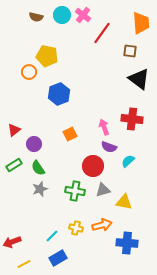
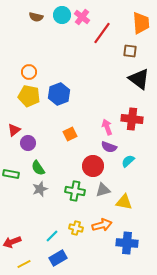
pink cross: moved 1 px left, 2 px down
yellow pentagon: moved 18 px left, 40 px down
pink arrow: moved 3 px right
purple circle: moved 6 px left, 1 px up
green rectangle: moved 3 px left, 9 px down; rotated 42 degrees clockwise
